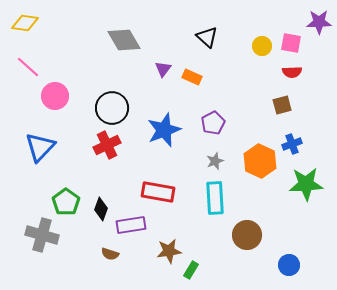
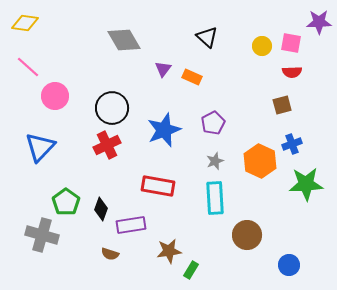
red rectangle: moved 6 px up
